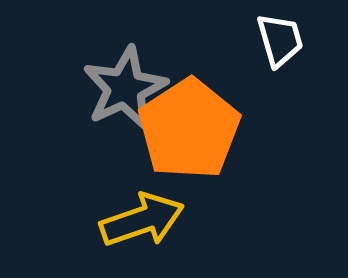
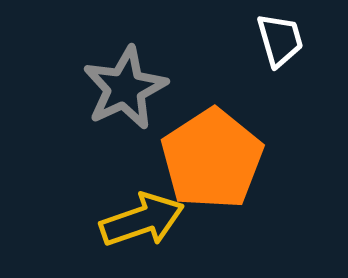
orange pentagon: moved 23 px right, 30 px down
